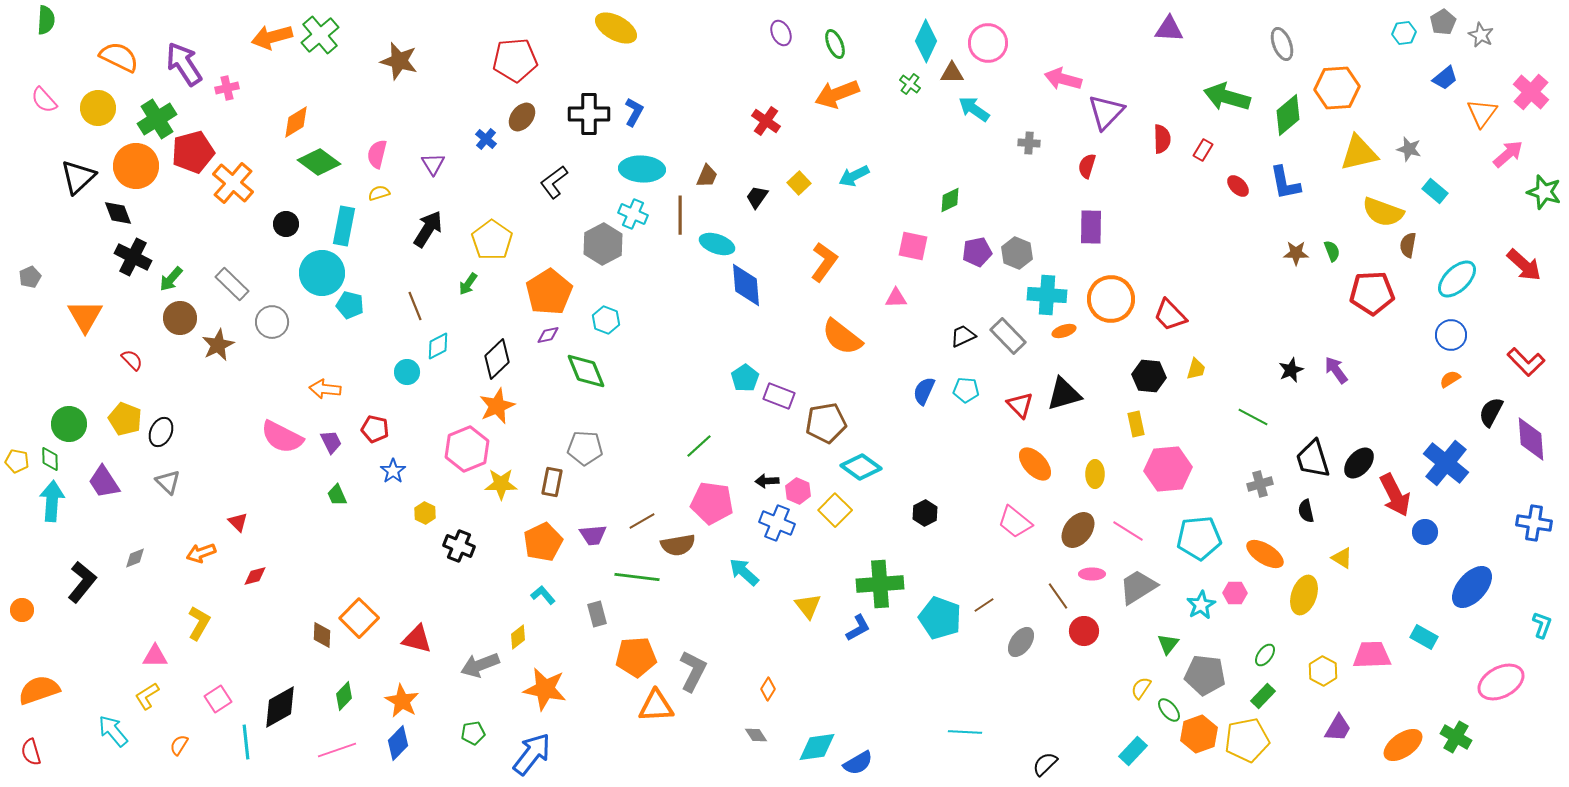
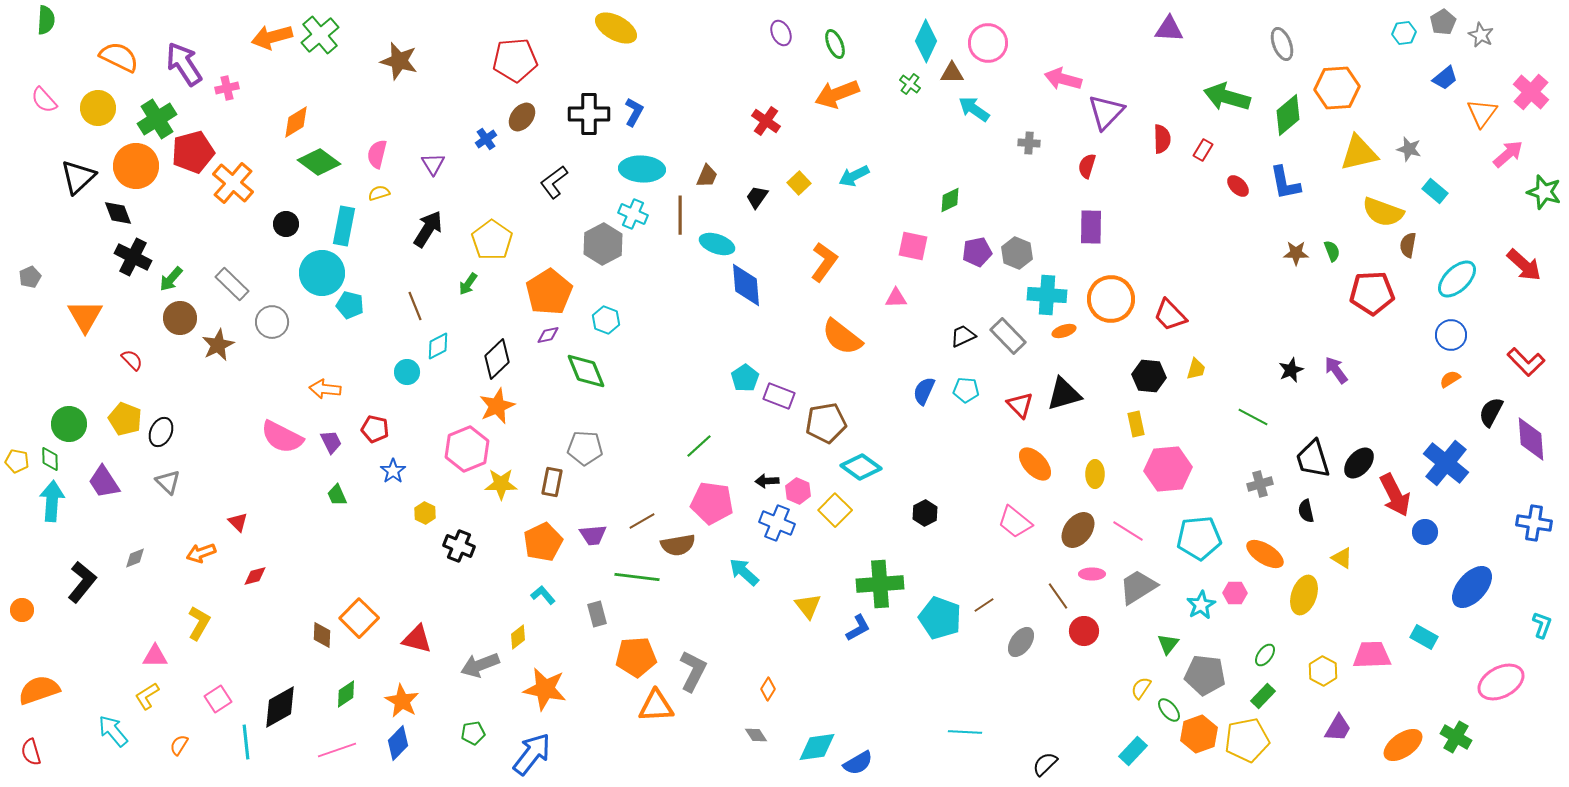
blue cross at (486, 139): rotated 15 degrees clockwise
green diamond at (344, 696): moved 2 px right, 2 px up; rotated 12 degrees clockwise
